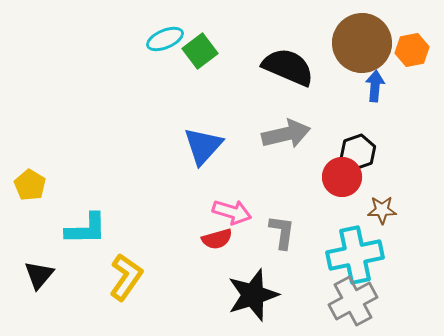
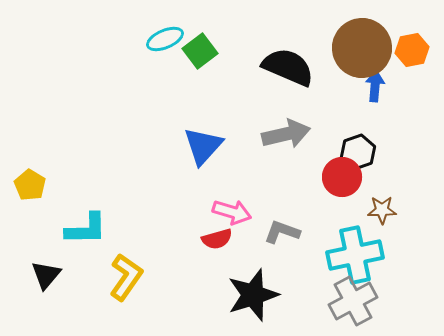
brown circle: moved 5 px down
gray L-shape: rotated 78 degrees counterclockwise
black triangle: moved 7 px right
